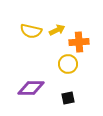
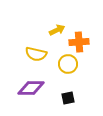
yellow semicircle: moved 5 px right, 23 px down
